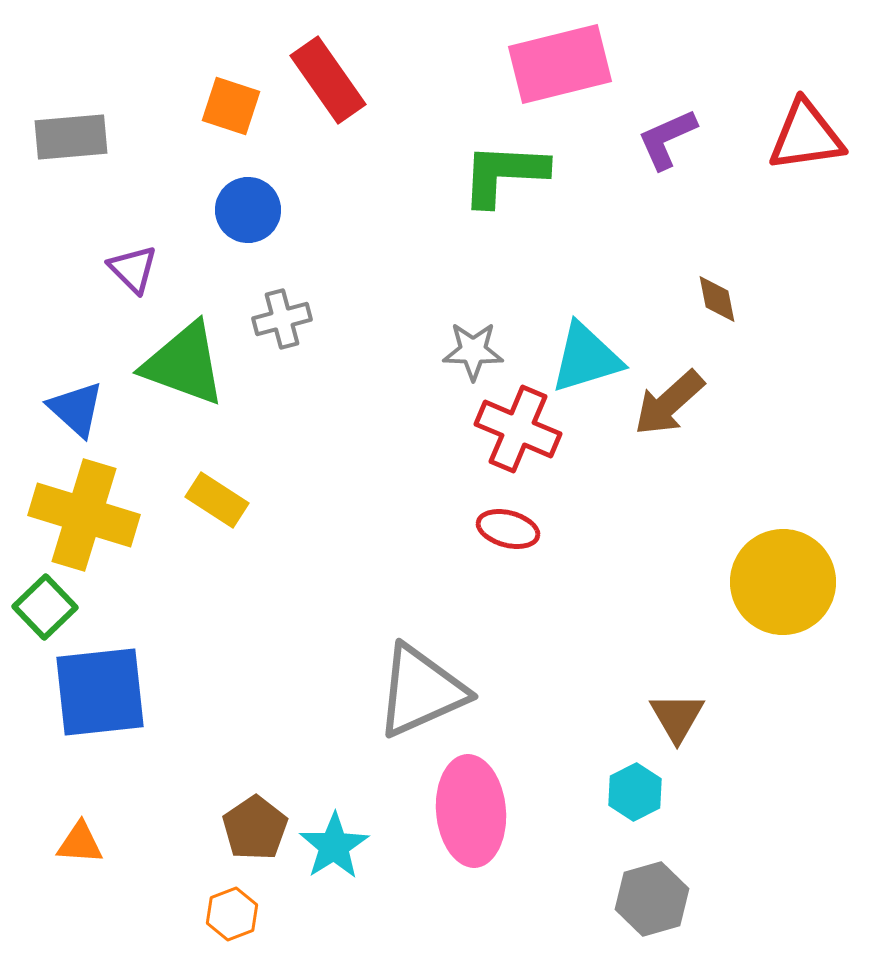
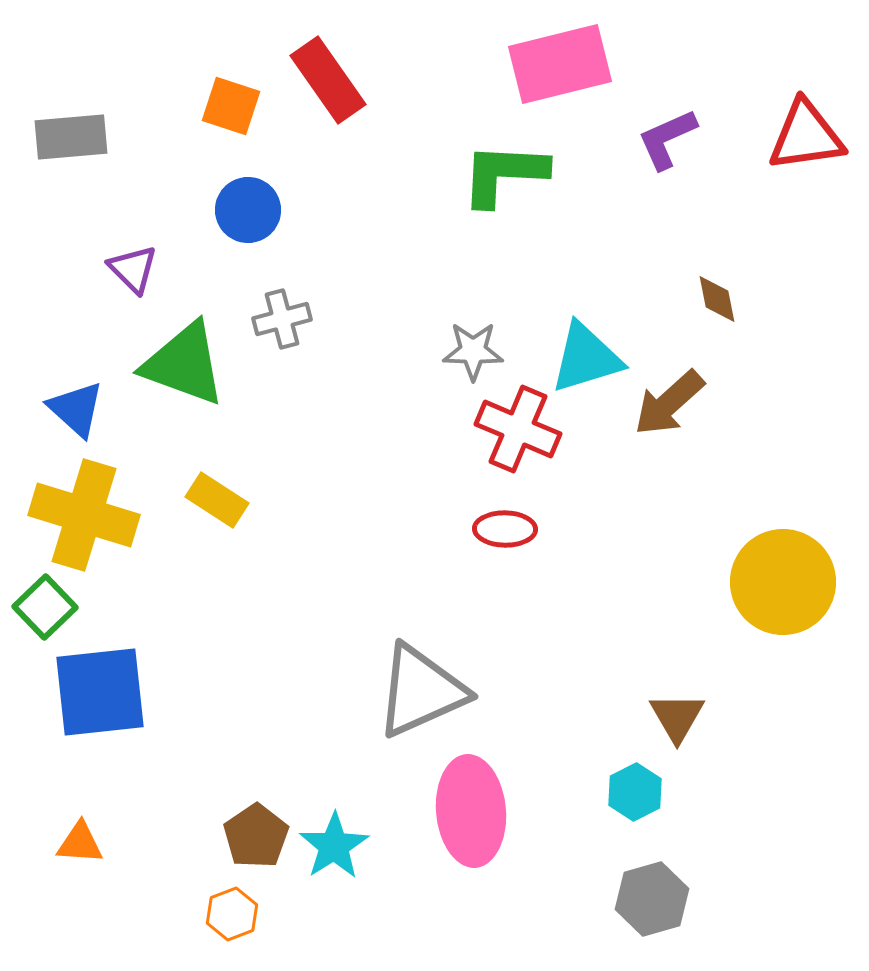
red ellipse: moved 3 px left; rotated 14 degrees counterclockwise
brown pentagon: moved 1 px right, 8 px down
